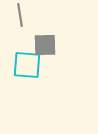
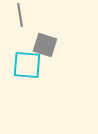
gray square: rotated 20 degrees clockwise
